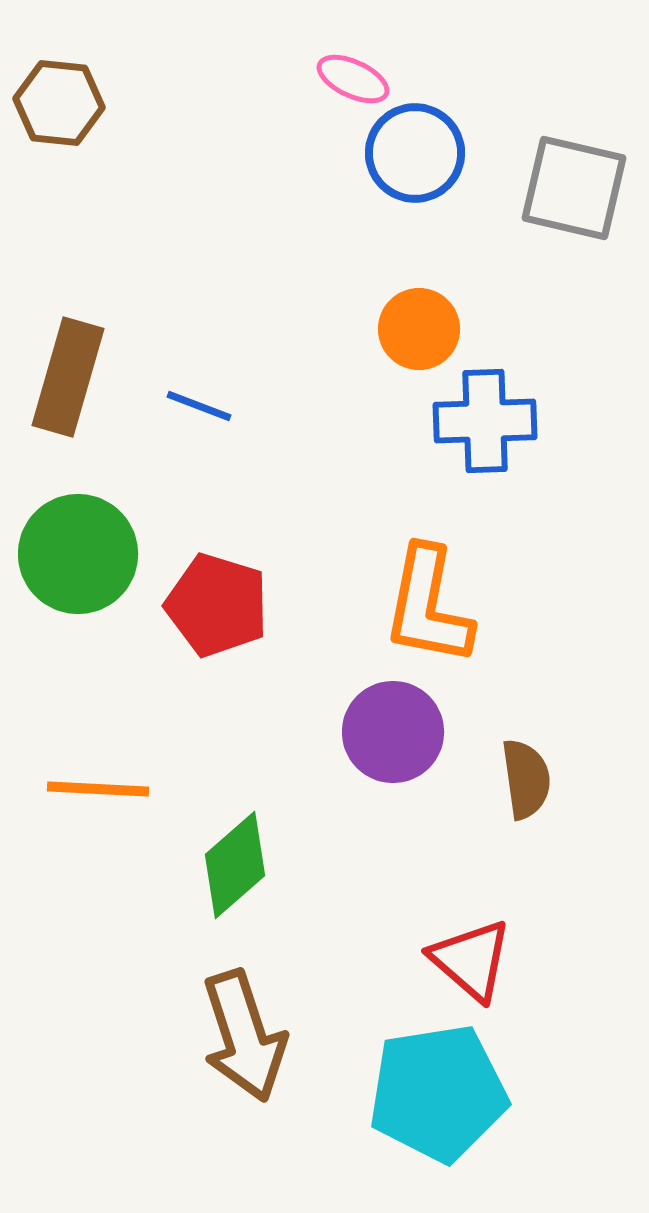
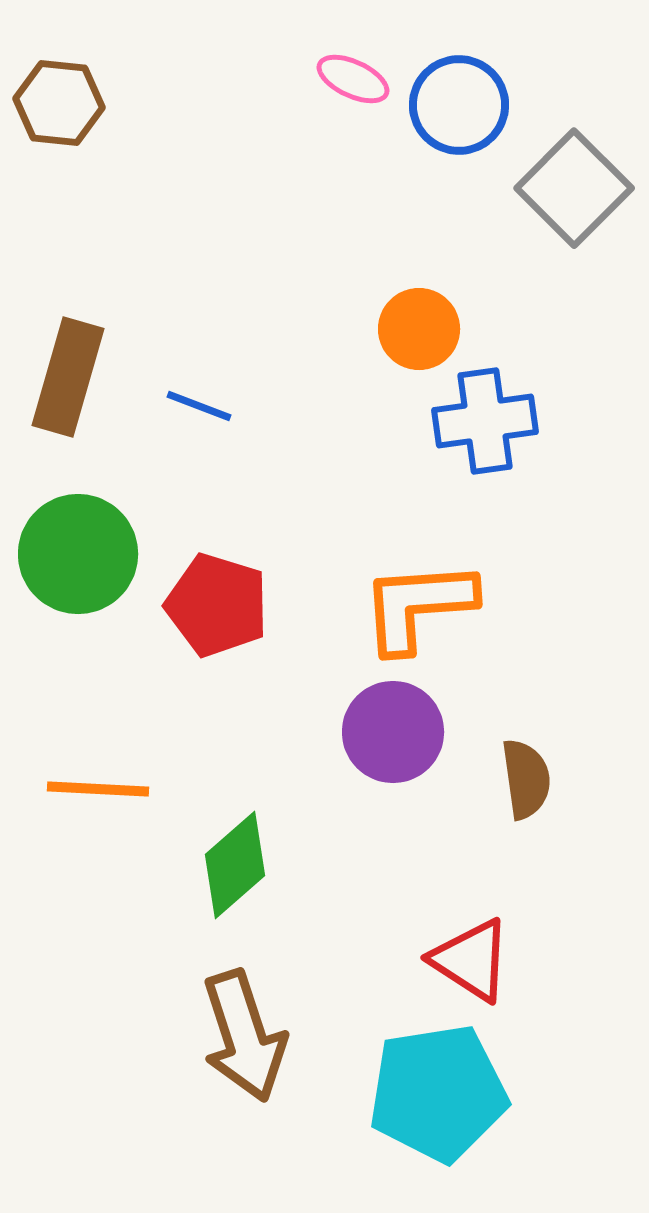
blue circle: moved 44 px right, 48 px up
gray square: rotated 32 degrees clockwise
blue cross: rotated 6 degrees counterclockwise
orange L-shape: moved 10 px left; rotated 75 degrees clockwise
red triangle: rotated 8 degrees counterclockwise
